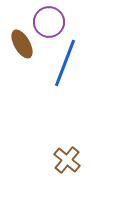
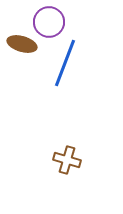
brown ellipse: rotated 44 degrees counterclockwise
brown cross: rotated 24 degrees counterclockwise
